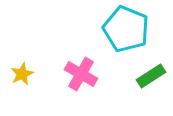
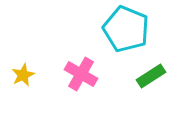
yellow star: moved 1 px right, 1 px down
